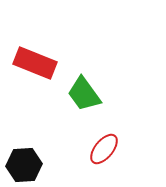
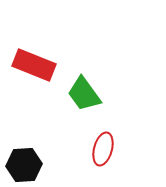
red rectangle: moved 1 px left, 2 px down
red ellipse: moved 1 px left; rotated 24 degrees counterclockwise
